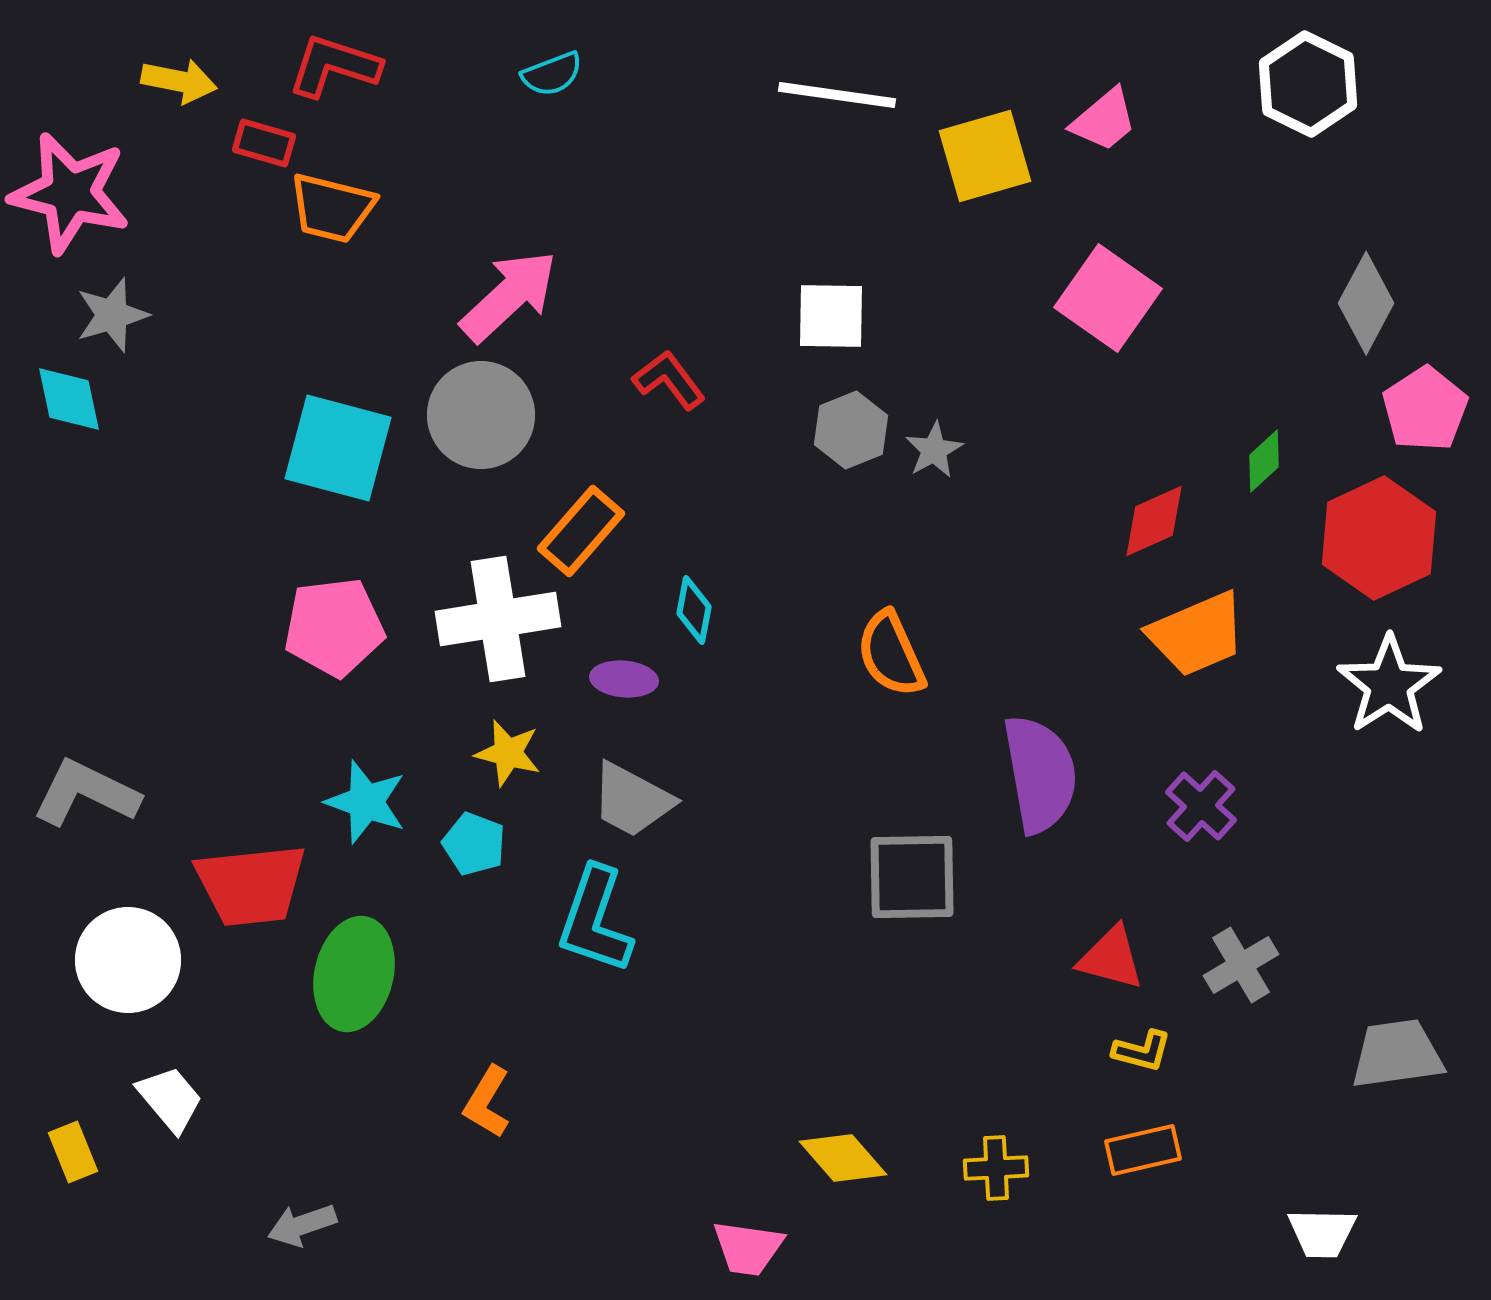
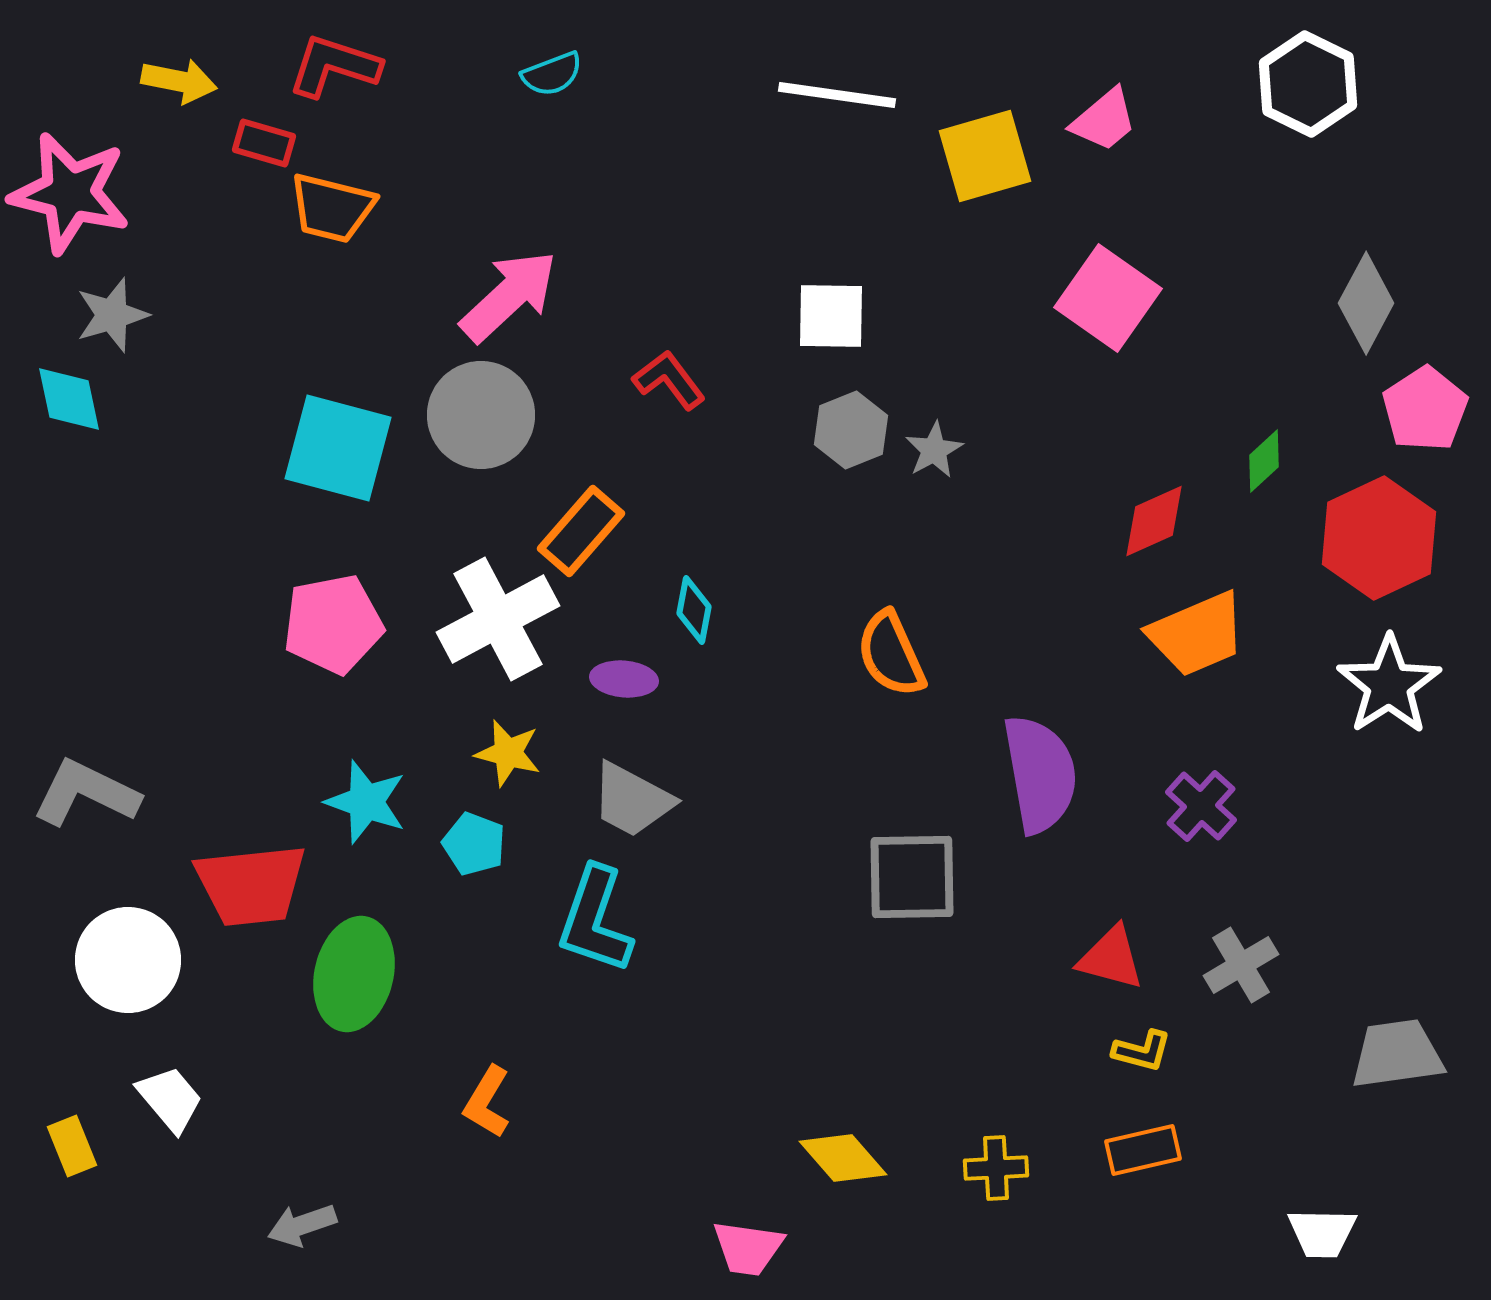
white cross at (498, 619): rotated 19 degrees counterclockwise
pink pentagon at (334, 627): moved 1 px left, 3 px up; rotated 4 degrees counterclockwise
yellow rectangle at (73, 1152): moved 1 px left, 6 px up
